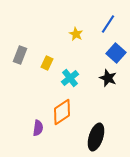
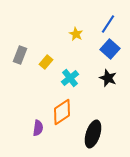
blue square: moved 6 px left, 4 px up
yellow rectangle: moved 1 px left, 1 px up; rotated 16 degrees clockwise
black ellipse: moved 3 px left, 3 px up
